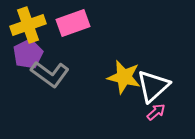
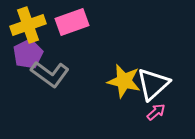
pink rectangle: moved 1 px left, 1 px up
yellow star: moved 4 px down
white triangle: moved 2 px up
